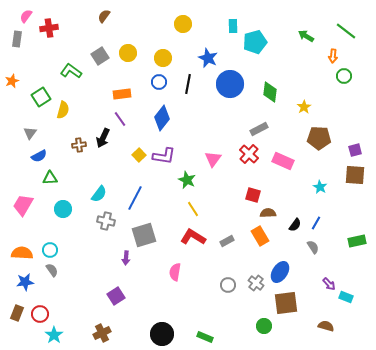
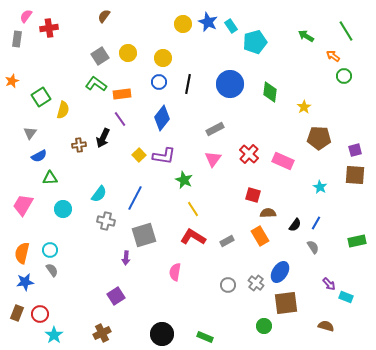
cyan rectangle at (233, 26): moved 2 px left; rotated 32 degrees counterclockwise
green line at (346, 31): rotated 20 degrees clockwise
orange arrow at (333, 56): rotated 120 degrees clockwise
blue star at (208, 58): moved 36 px up
green L-shape at (71, 71): moved 25 px right, 13 px down
gray rectangle at (259, 129): moved 44 px left
green star at (187, 180): moved 3 px left
orange semicircle at (22, 253): rotated 80 degrees counterclockwise
